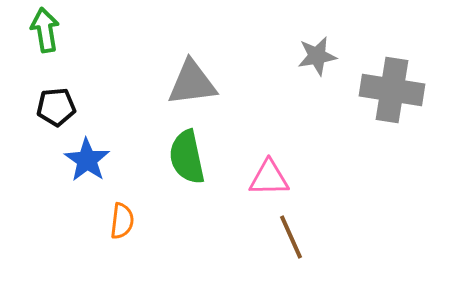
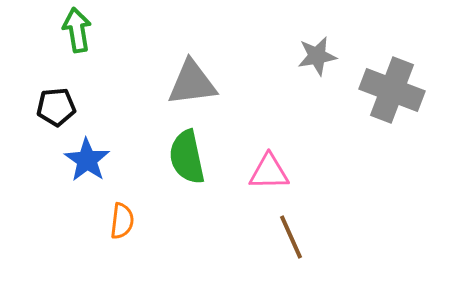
green arrow: moved 32 px right
gray cross: rotated 12 degrees clockwise
pink triangle: moved 6 px up
